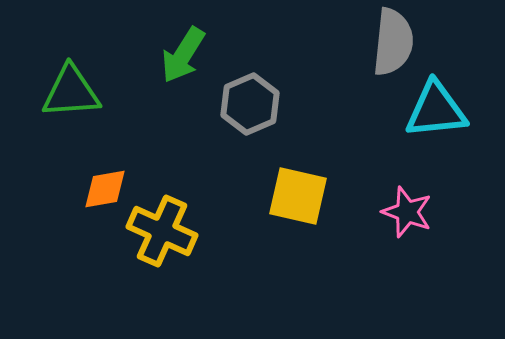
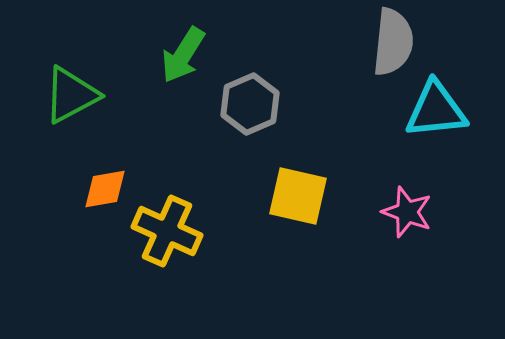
green triangle: moved 3 px down; rotated 24 degrees counterclockwise
yellow cross: moved 5 px right
